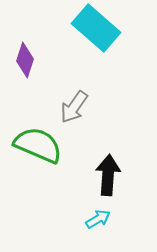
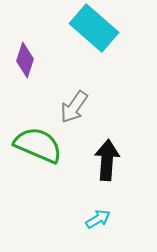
cyan rectangle: moved 2 px left
black arrow: moved 1 px left, 15 px up
